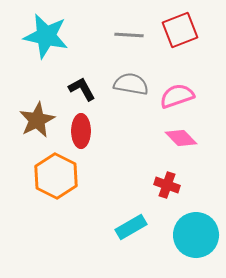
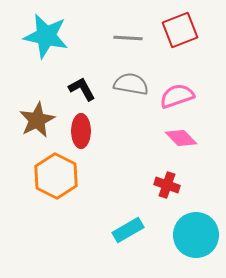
gray line: moved 1 px left, 3 px down
cyan rectangle: moved 3 px left, 3 px down
